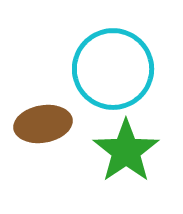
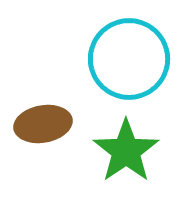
cyan circle: moved 16 px right, 10 px up
